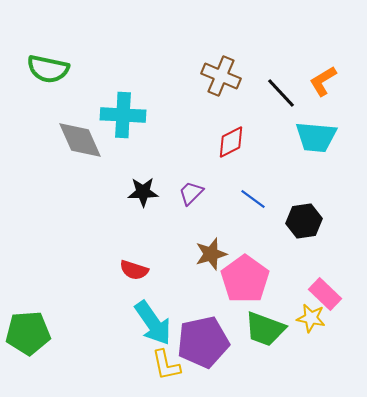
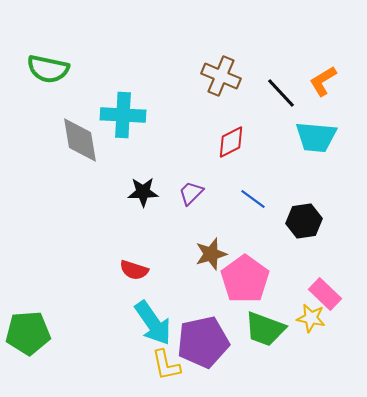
gray diamond: rotated 15 degrees clockwise
